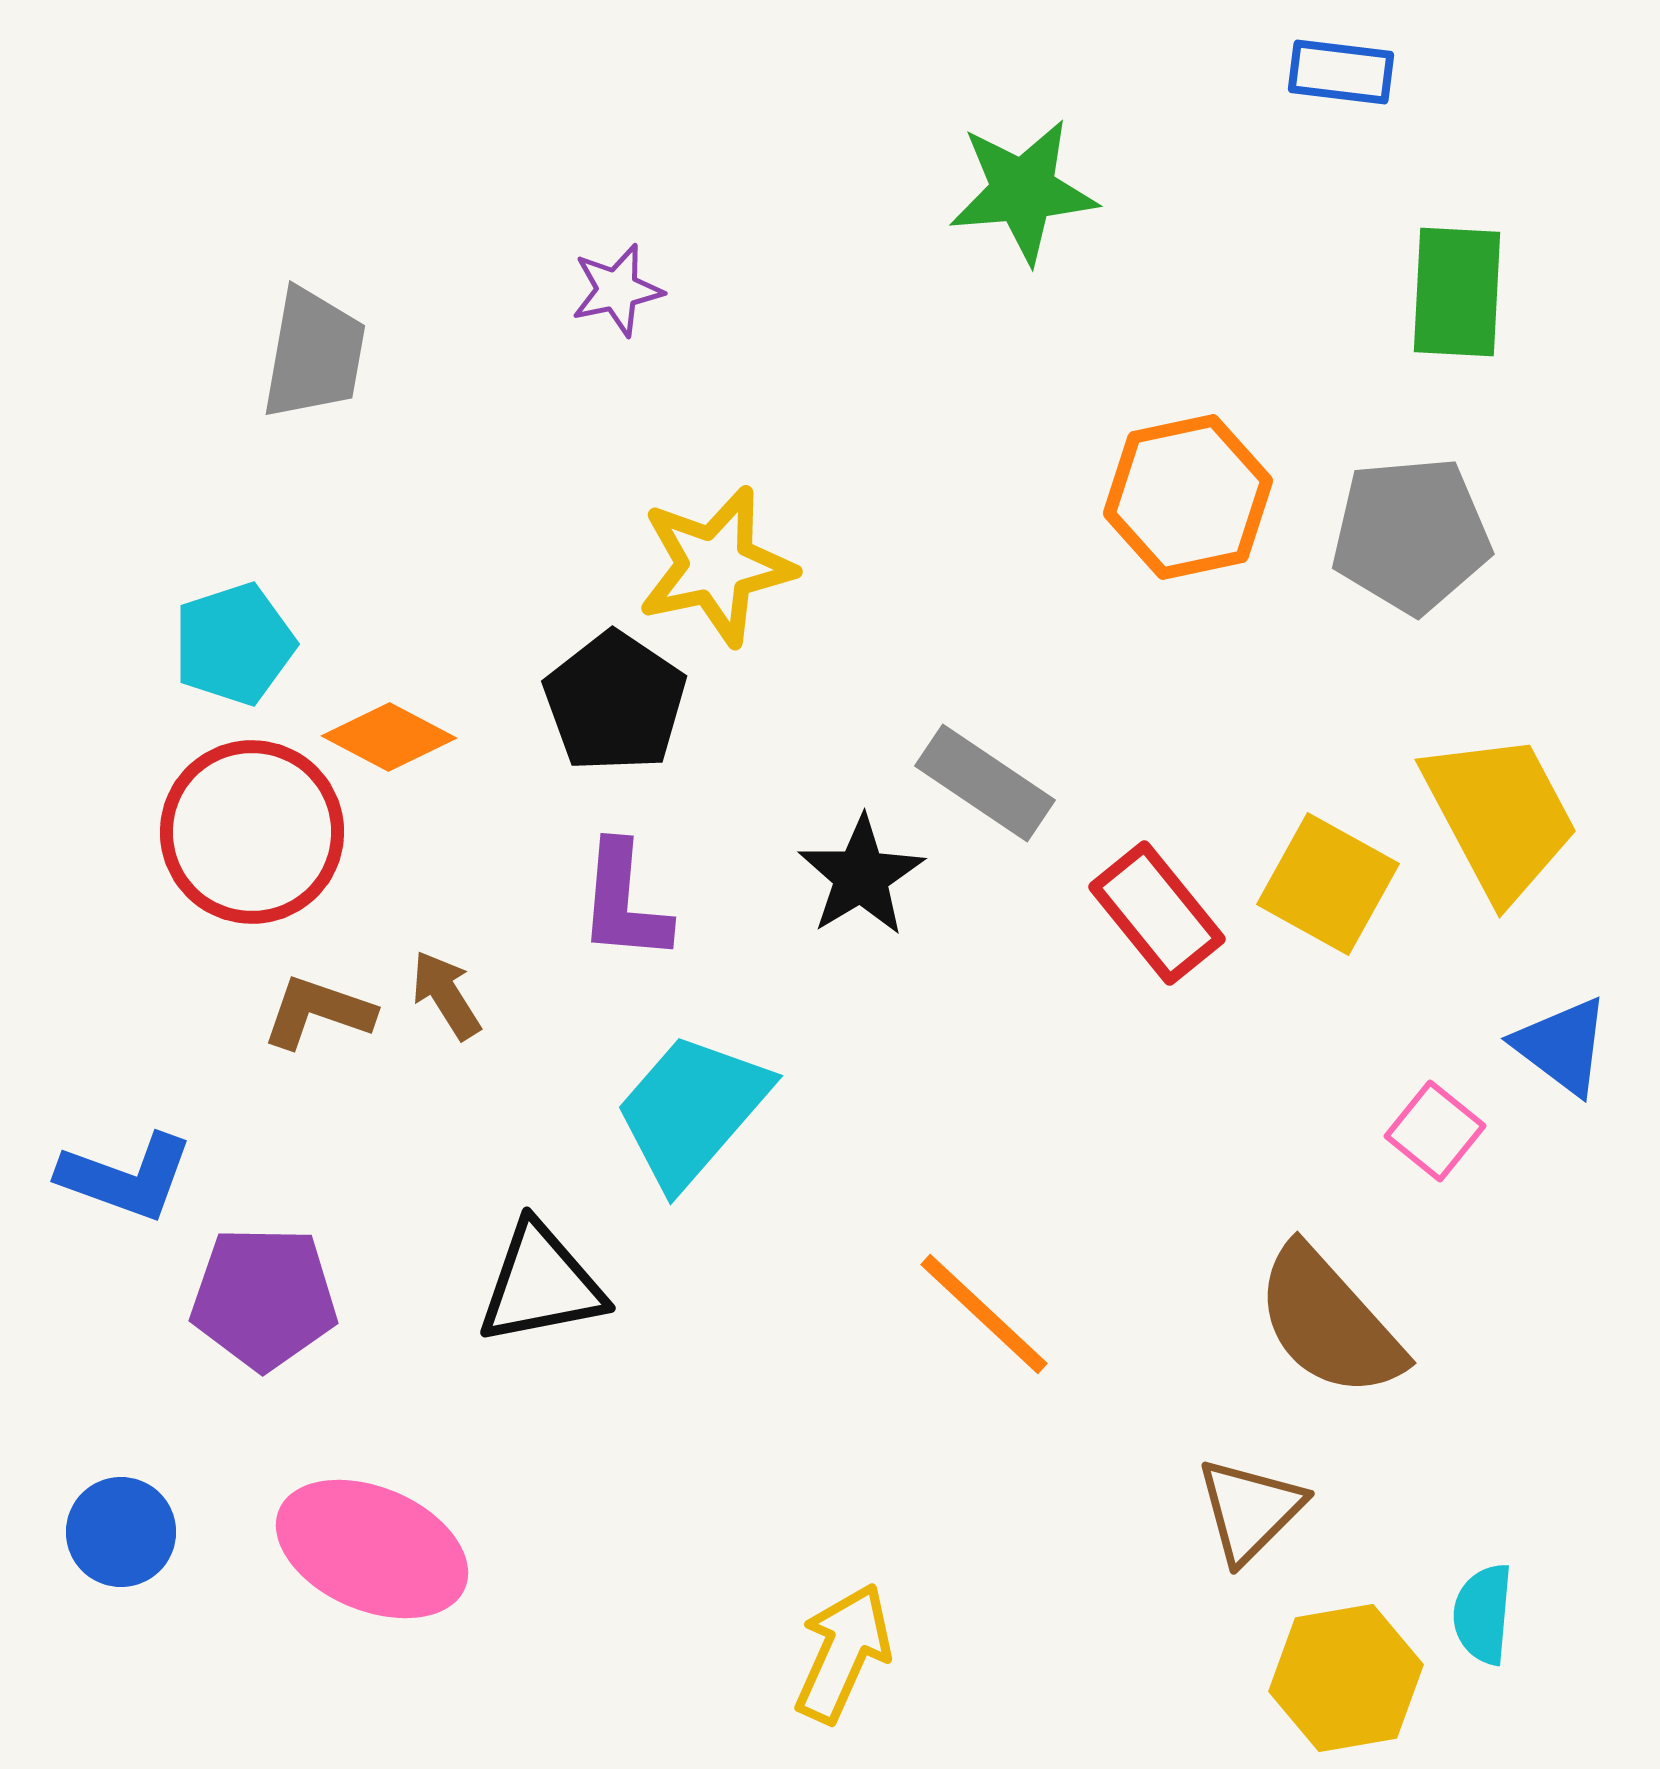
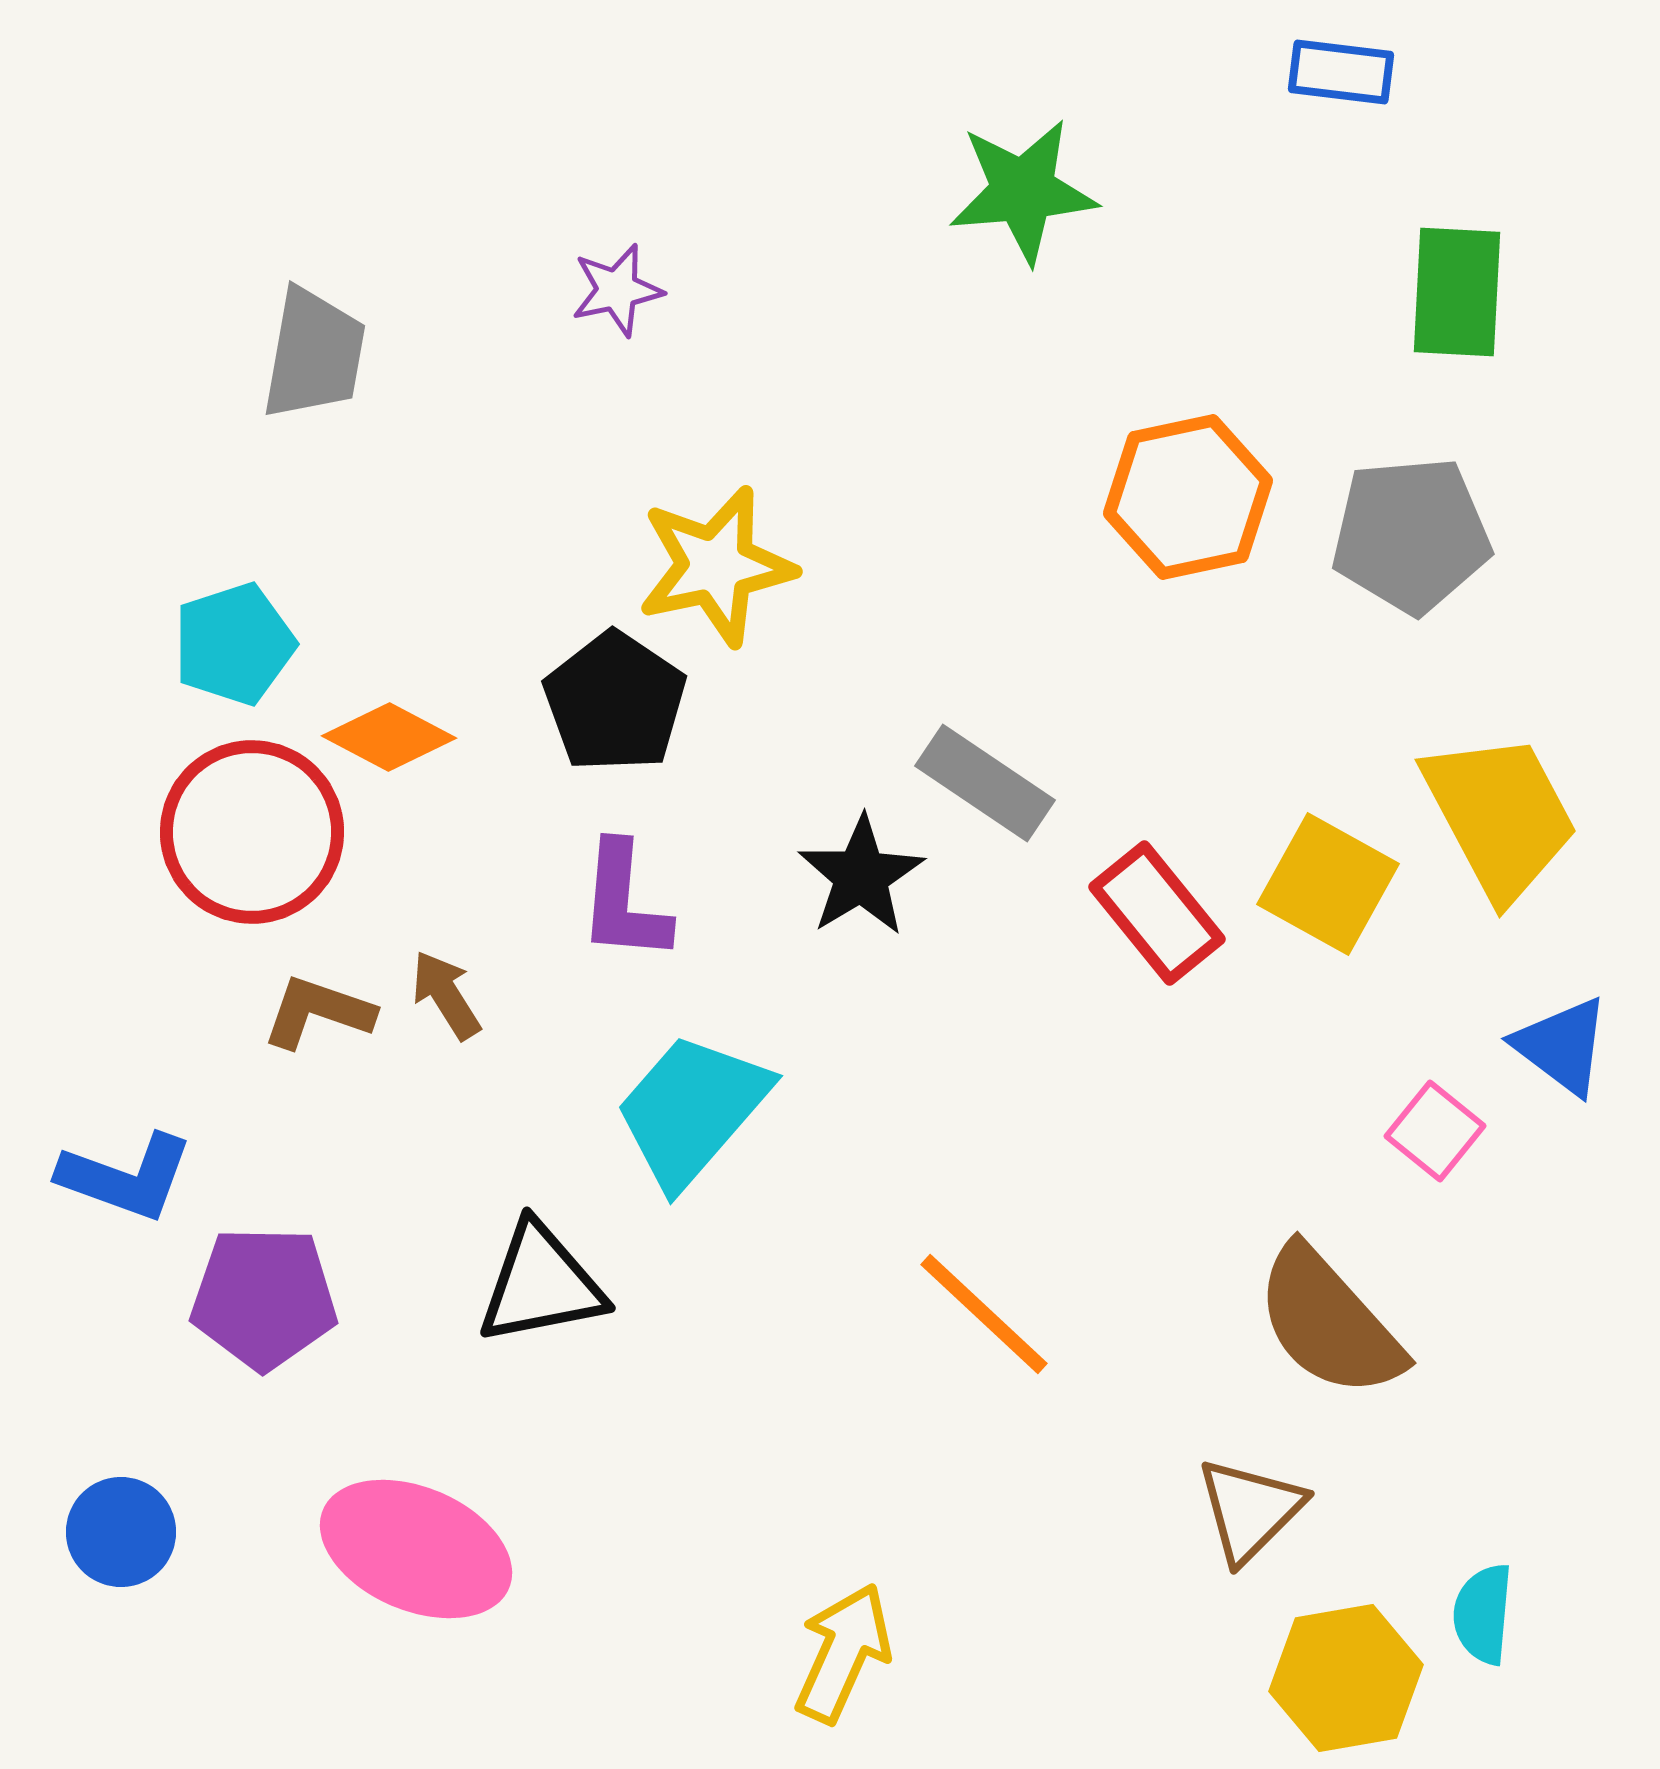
pink ellipse: moved 44 px right
